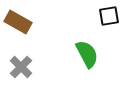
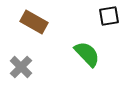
brown rectangle: moved 16 px right
green semicircle: rotated 16 degrees counterclockwise
